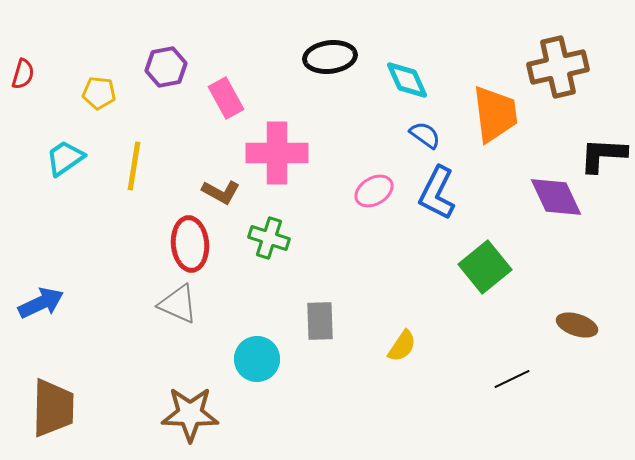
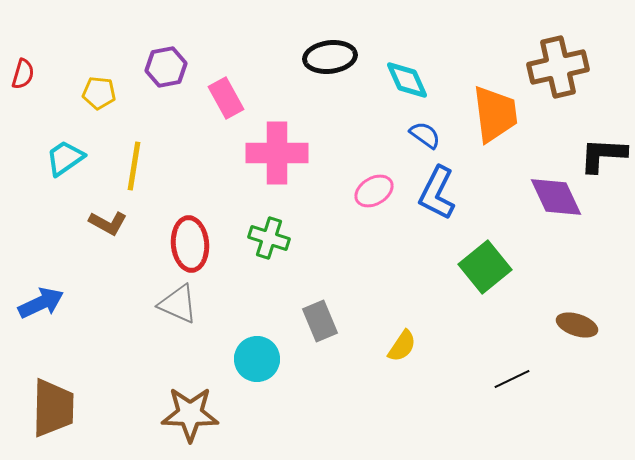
brown L-shape: moved 113 px left, 31 px down
gray rectangle: rotated 21 degrees counterclockwise
